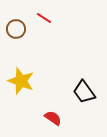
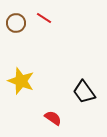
brown circle: moved 6 px up
